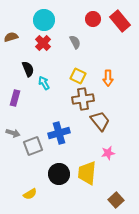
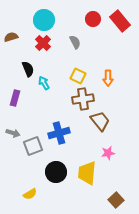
black circle: moved 3 px left, 2 px up
